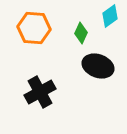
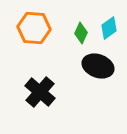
cyan diamond: moved 1 px left, 12 px down
black cross: rotated 20 degrees counterclockwise
